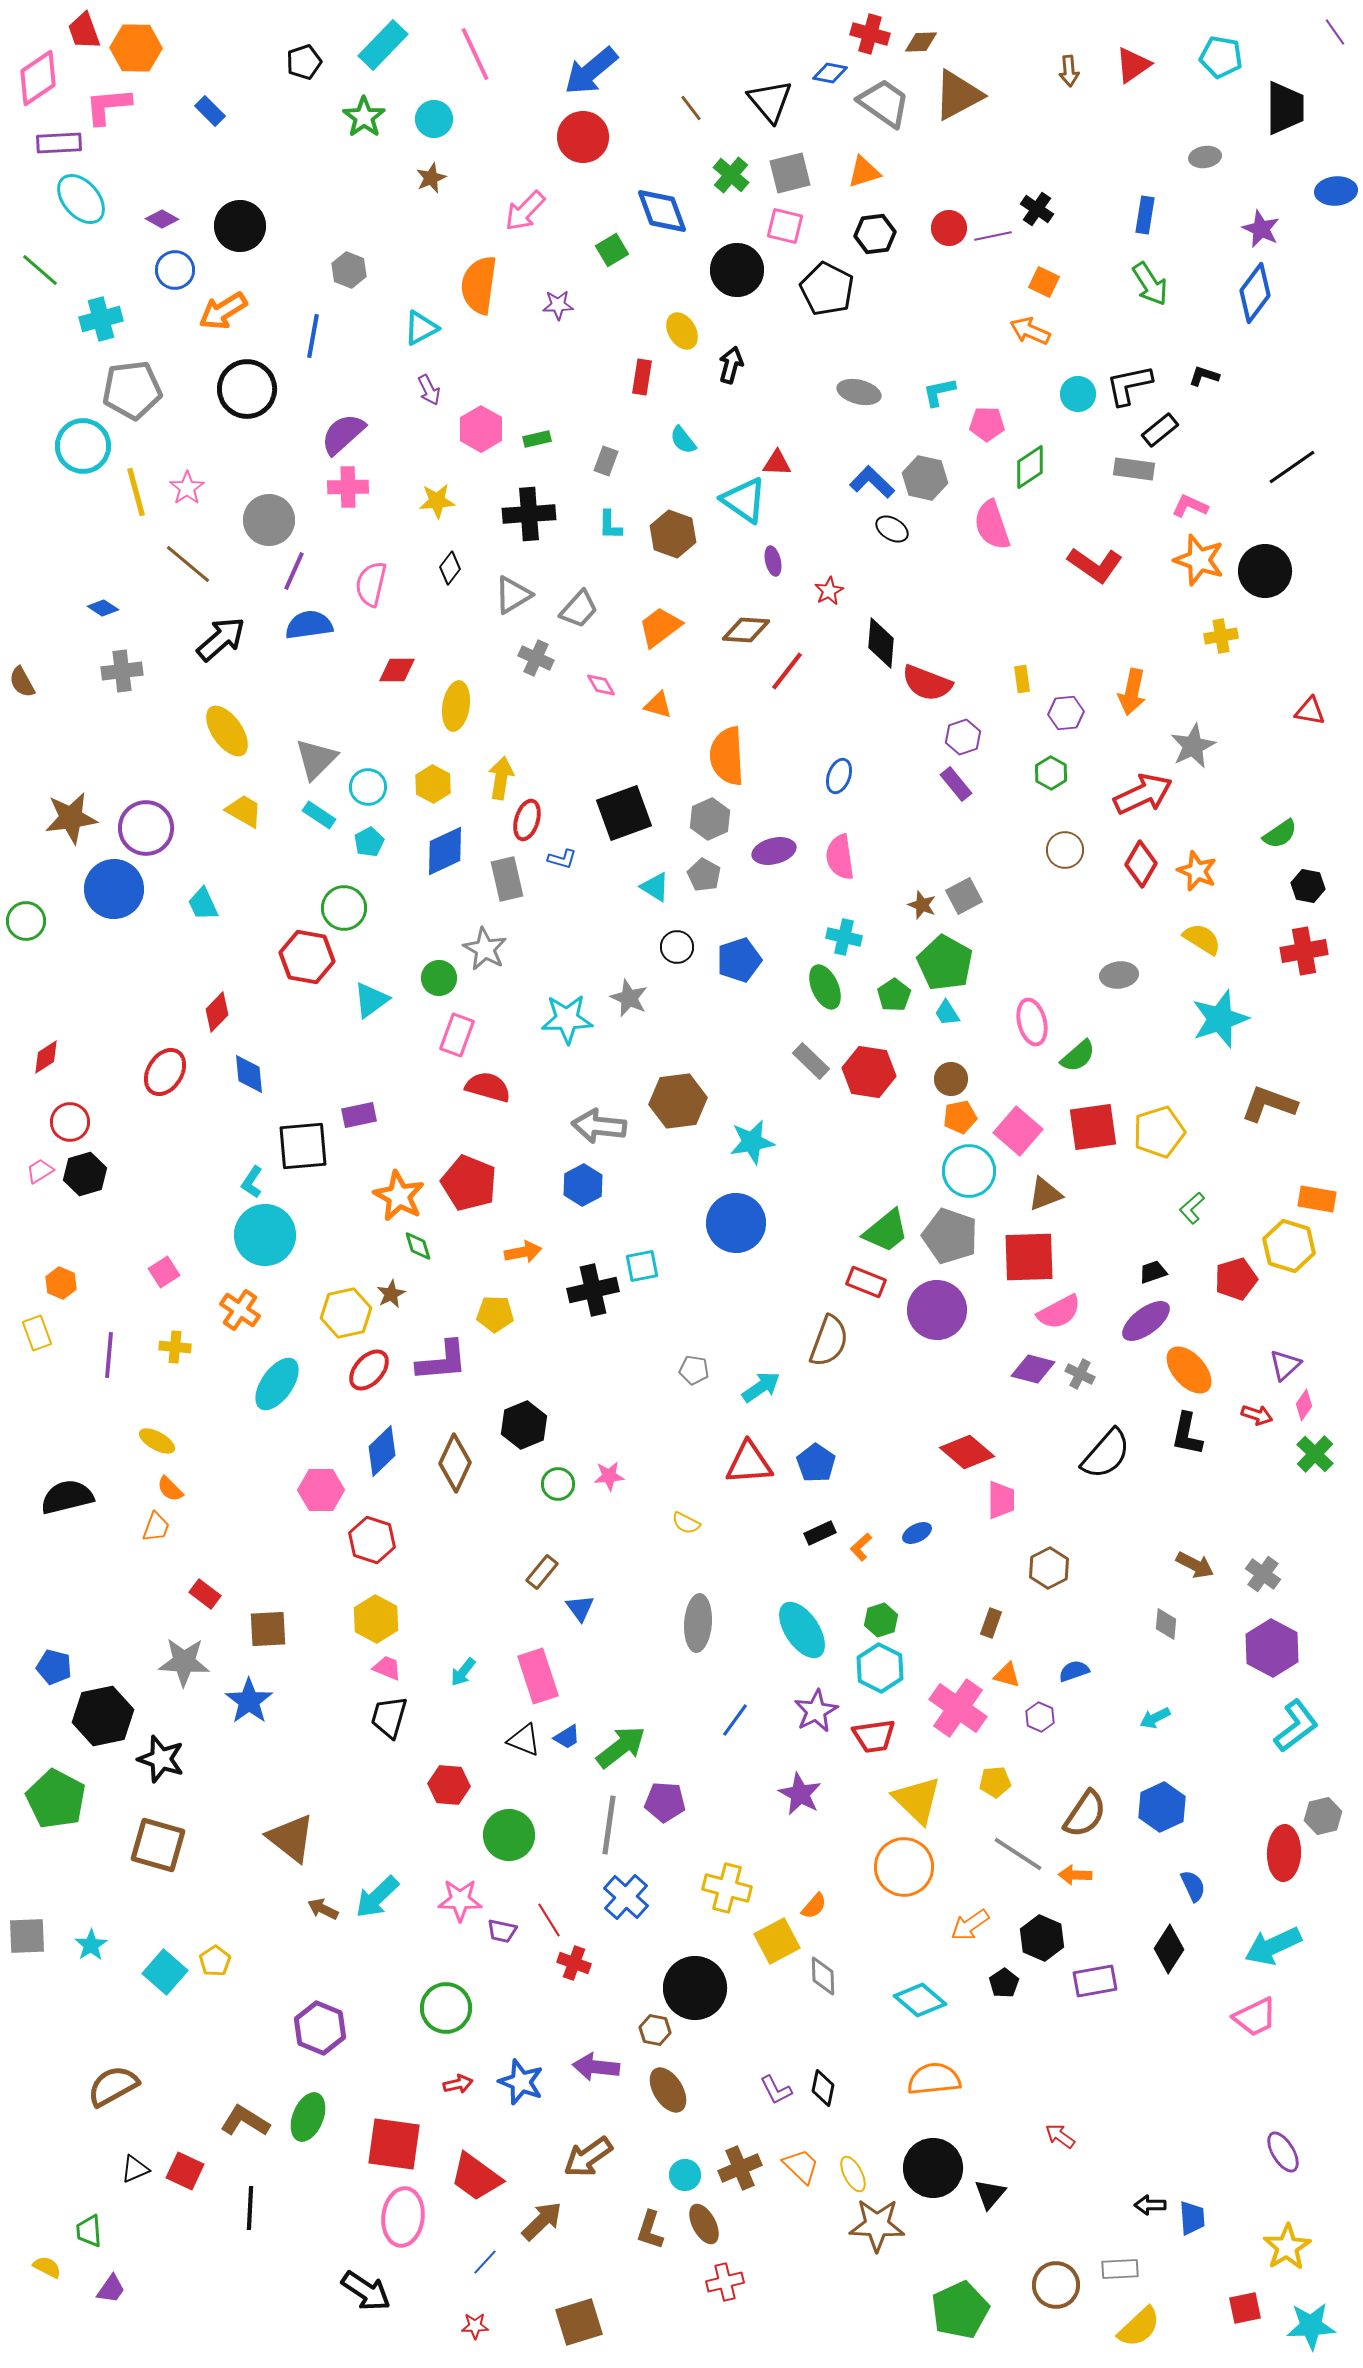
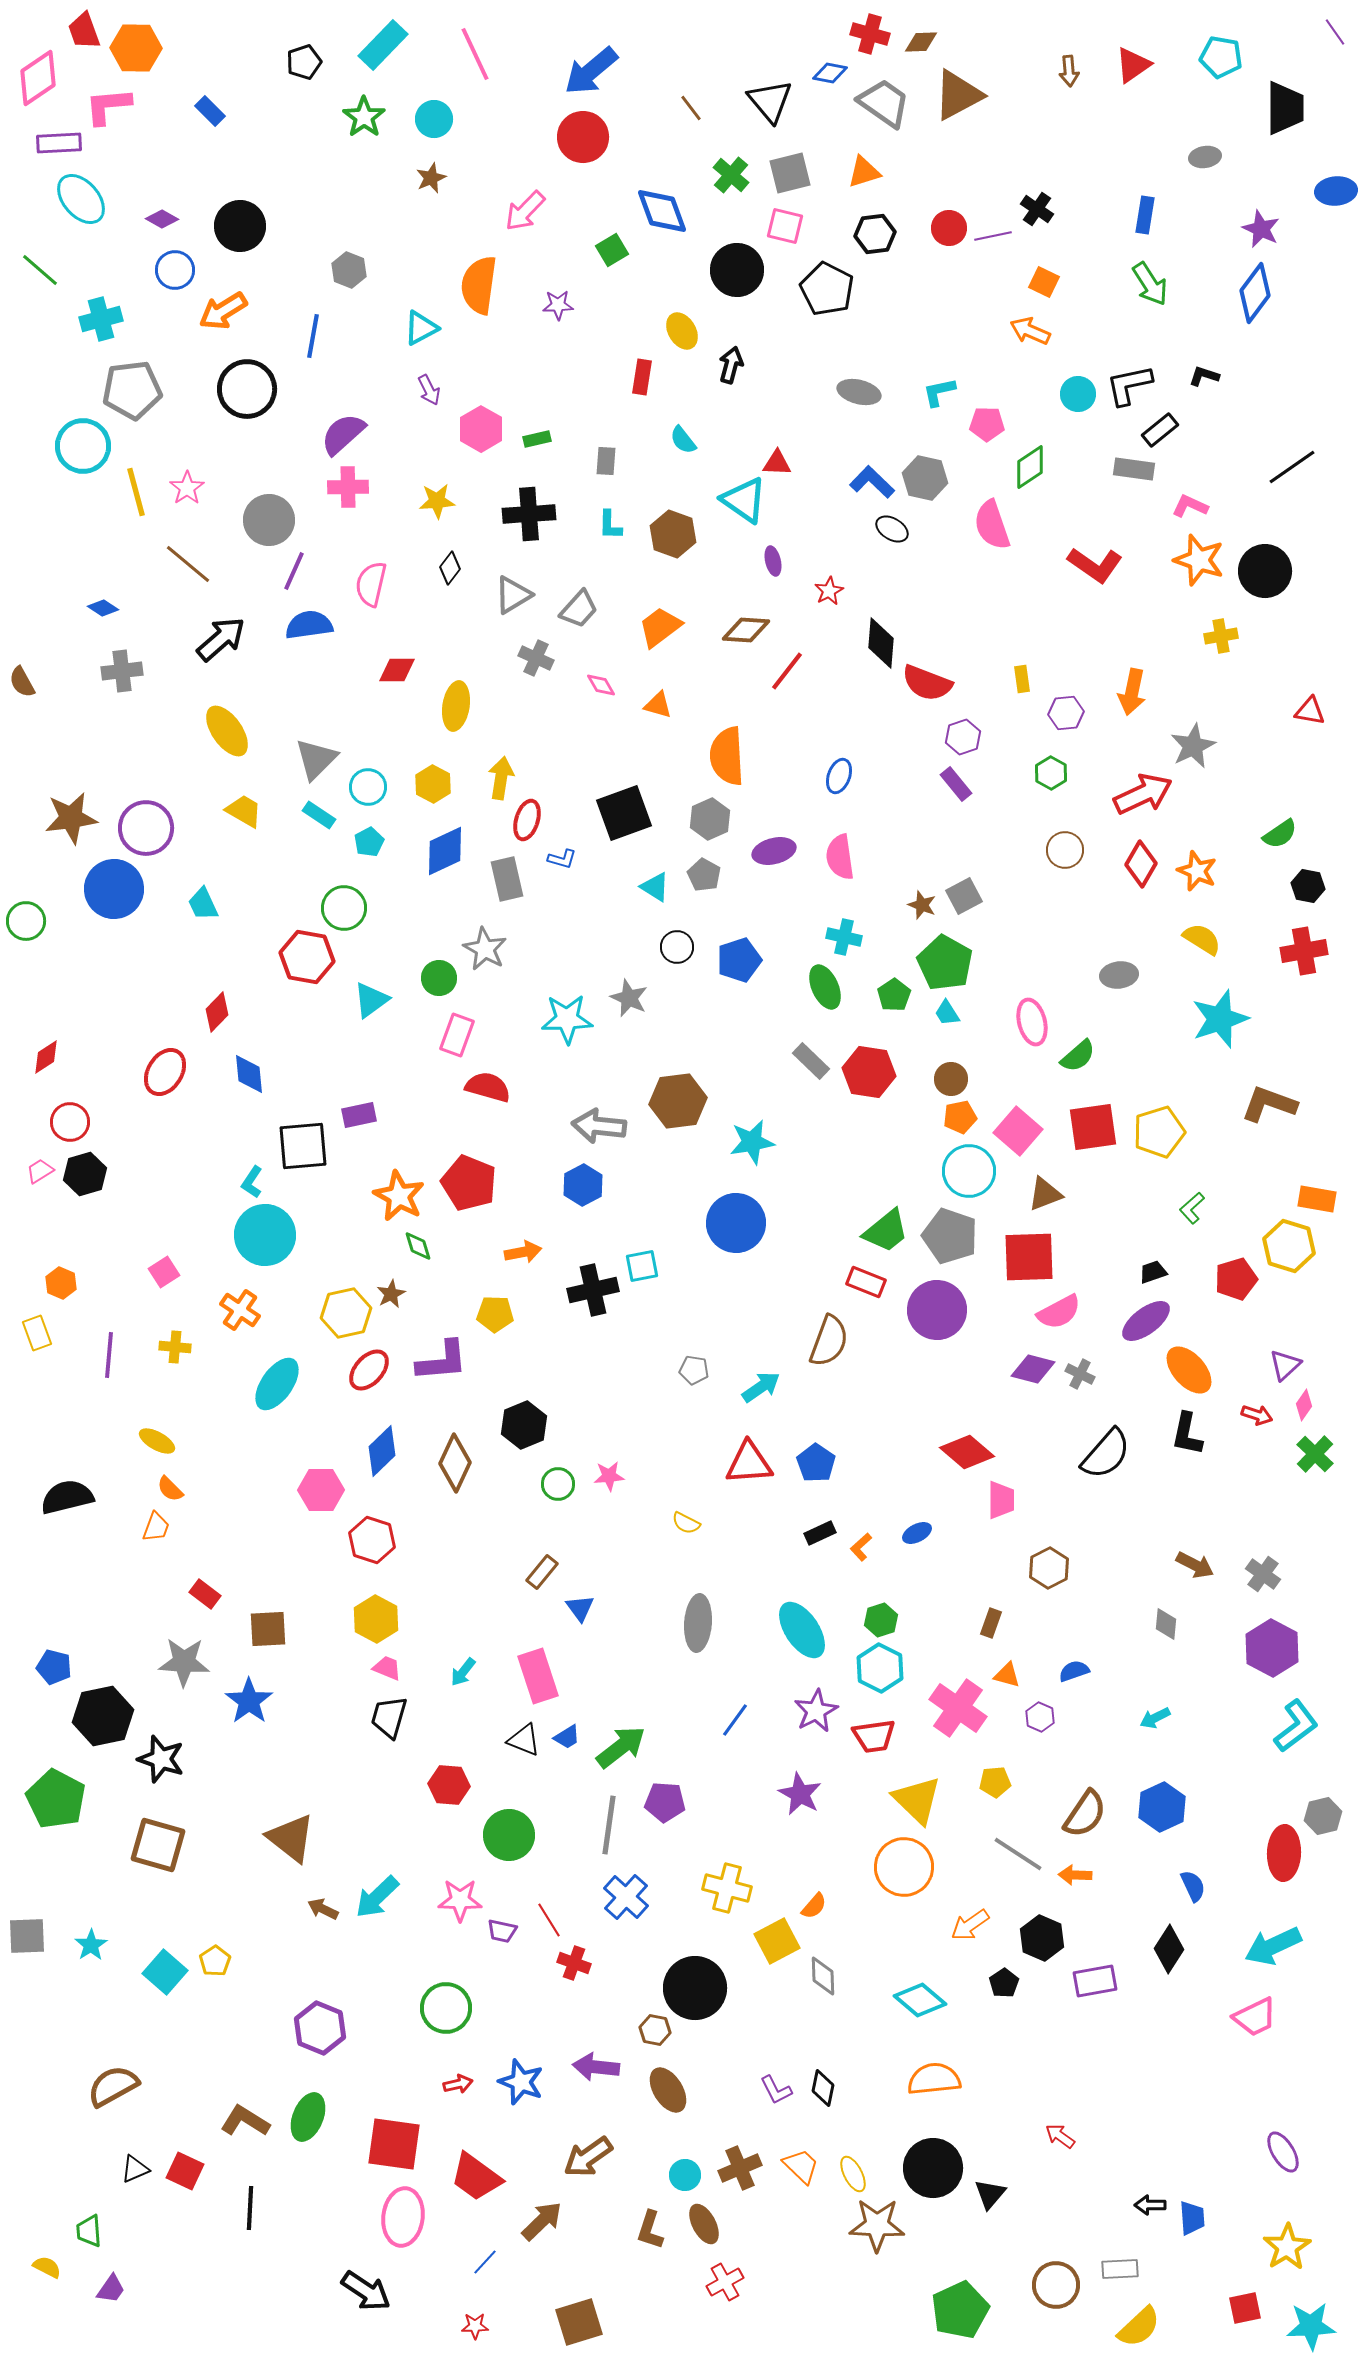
gray rectangle at (606, 461): rotated 16 degrees counterclockwise
red cross at (725, 2282): rotated 15 degrees counterclockwise
